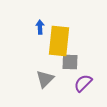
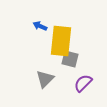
blue arrow: moved 1 px up; rotated 64 degrees counterclockwise
yellow rectangle: moved 2 px right
gray square: moved 3 px up; rotated 12 degrees clockwise
